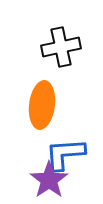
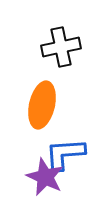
orange ellipse: rotated 6 degrees clockwise
purple star: moved 4 px left, 3 px up; rotated 12 degrees counterclockwise
